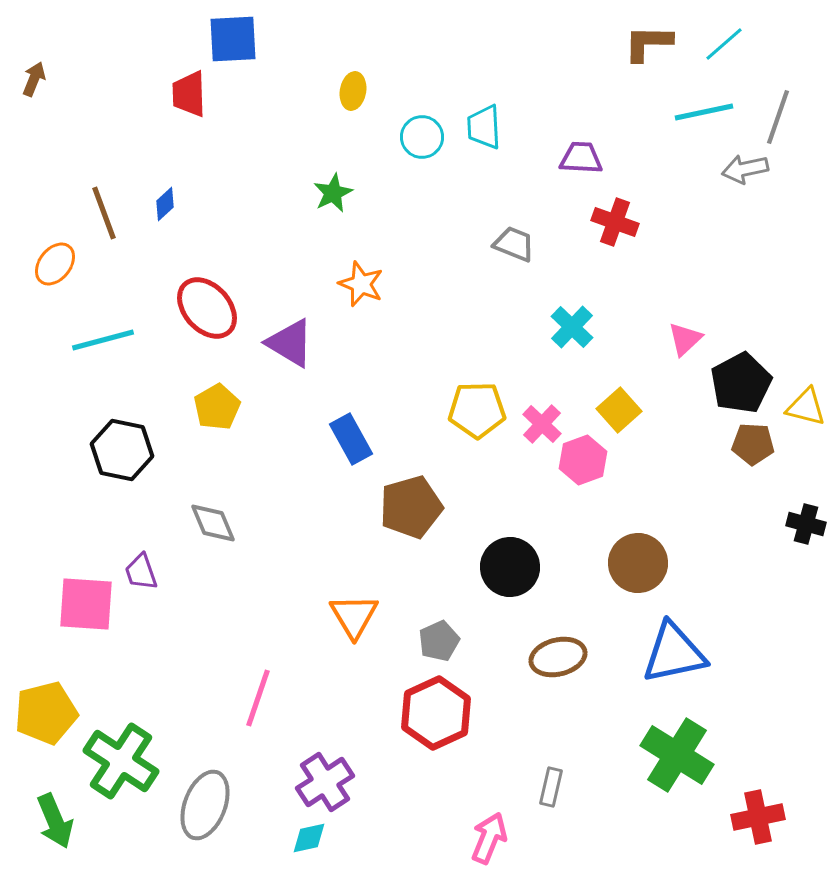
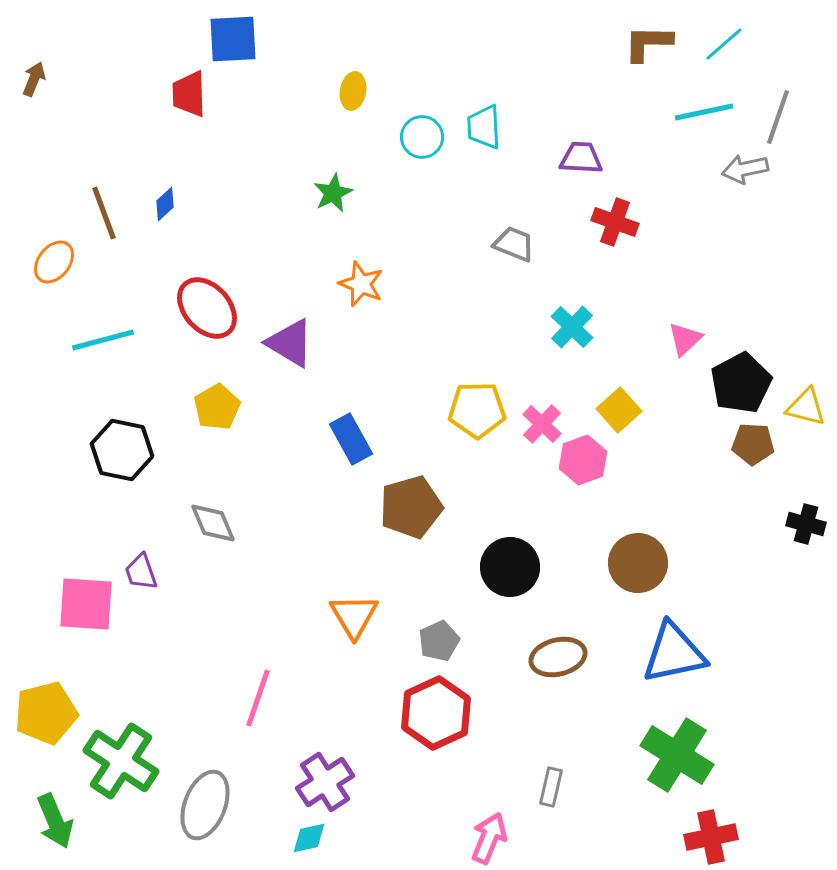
orange ellipse at (55, 264): moved 1 px left, 2 px up
red cross at (758, 817): moved 47 px left, 20 px down
